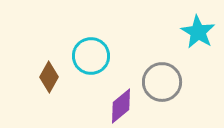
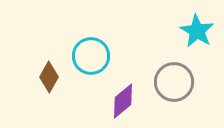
cyan star: moved 1 px left, 1 px up
gray circle: moved 12 px right
purple diamond: moved 2 px right, 5 px up
